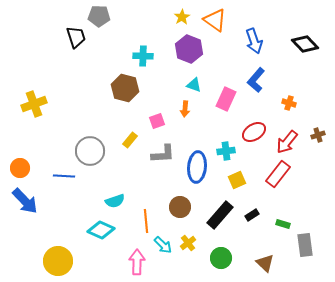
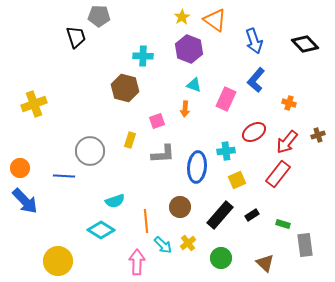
yellow rectangle at (130, 140): rotated 21 degrees counterclockwise
cyan diamond at (101, 230): rotated 8 degrees clockwise
